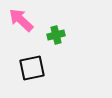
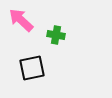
green cross: rotated 24 degrees clockwise
